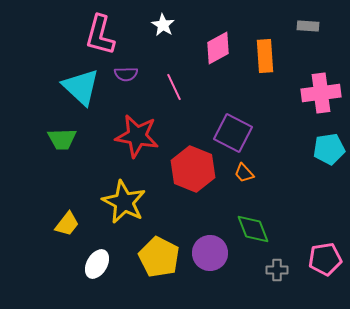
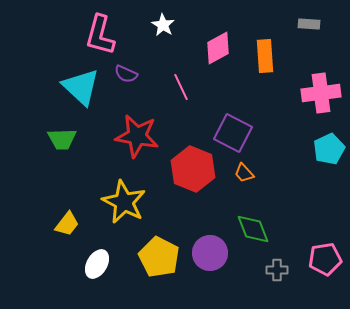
gray rectangle: moved 1 px right, 2 px up
purple semicircle: rotated 25 degrees clockwise
pink line: moved 7 px right
cyan pentagon: rotated 16 degrees counterclockwise
